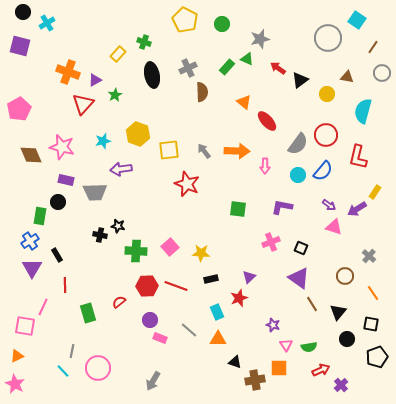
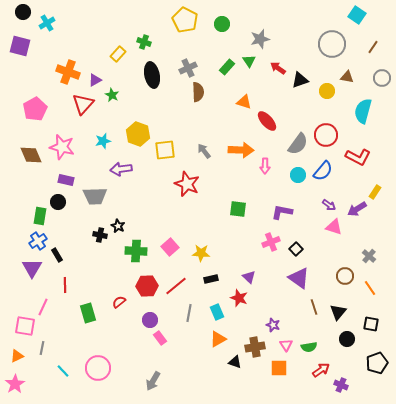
cyan square at (357, 20): moved 5 px up
gray circle at (328, 38): moved 4 px right, 6 px down
green triangle at (247, 59): moved 2 px right, 2 px down; rotated 32 degrees clockwise
gray circle at (382, 73): moved 5 px down
black triangle at (300, 80): rotated 18 degrees clockwise
brown semicircle at (202, 92): moved 4 px left
yellow circle at (327, 94): moved 3 px up
green star at (115, 95): moved 3 px left; rotated 16 degrees counterclockwise
orange triangle at (244, 102): rotated 21 degrees counterclockwise
pink pentagon at (19, 109): moved 16 px right
yellow square at (169, 150): moved 4 px left
orange arrow at (237, 151): moved 4 px right, 1 px up
red L-shape at (358, 157): rotated 75 degrees counterclockwise
gray trapezoid at (95, 192): moved 4 px down
purple L-shape at (282, 207): moved 5 px down
black star at (118, 226): rotated 16 degrees clockwise
blue cross at (30, 241): moved 8 px right
black square at (301, 248): moved 5 px left, 1 px down; rotated 24 degrees clockwise
purple triangle at (249, 277): rotated 32 degrees counterclockwise
red line at (176, 286): rotated 60 degrees counterclockwise
orange line at (373, 293): moved 3 px left, 5 px up
red star at (239, 298): rotated 30 degrees counterclockwise
brown line at (312, 304): moved 2 px right, 3 px down; rotated 14 degrees clockwise
gray line at (189, 330): moved 17 px up; rotated 60 degrees clockwise
pink rectangle at (160, 338): rotated 32 degrees clockwise
orange triangle at (218, 339): rotated 30 degrees counterclockwise
gray line at (72, 351): moved 30 px left, 3 px up
black pentagon at (377, 357): moved 6 px down
red arrow at (321, 370): rotated 12 degrees counterclockwise
brown cross at (255, 380): moved 33 px up
pink star at (15, 384): rotated 12 degrees clockwise
purple cross at (341, 385): rotated 24 degrees counterclockwise
